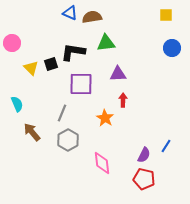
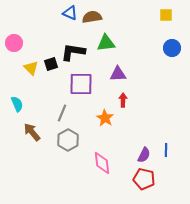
pink circle: moved 2 px right
blue line: moved 4 px down; rotated 32 degrees counterclockwise
